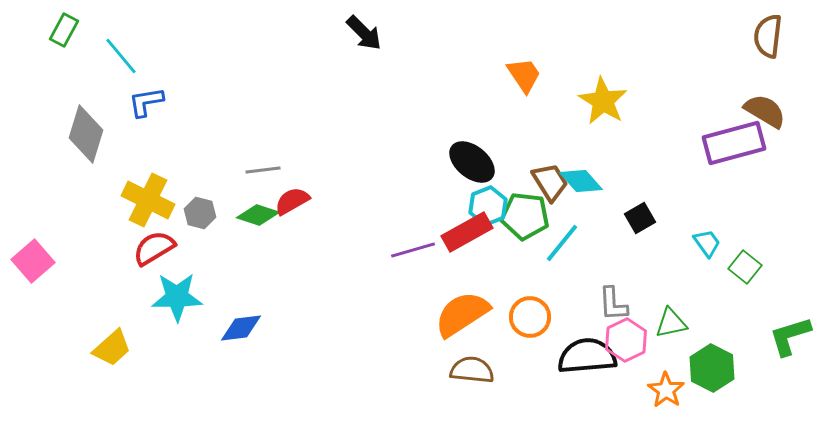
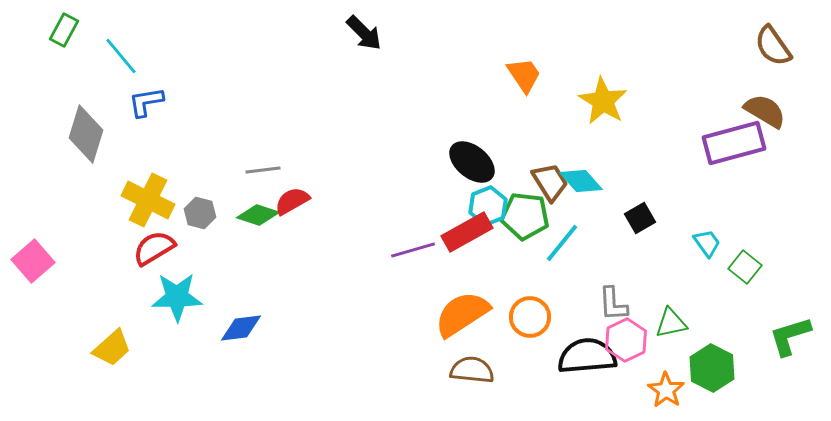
brown semicircle at (768, 36): moved 5 px right, 10 px down; rotated 42 degrees counterclockwise
